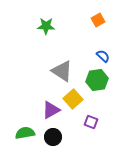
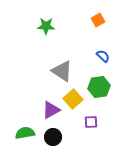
green hexagon: moved 2 px right, 7 px down
purple square: rotated 24 degrees counterclockwise
